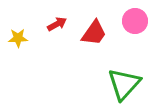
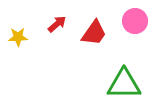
red arrow: rotated 12 degrees counterclockwise
yellow star: moved 1 px up
green triangle: rotated 48 degrees clockwise
